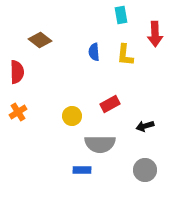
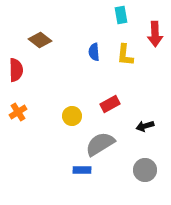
red semicircle: moved 1 px left, 2 px up
gray semicircle: rotated 148 degrees clockwise
